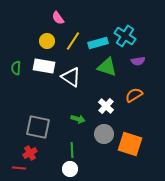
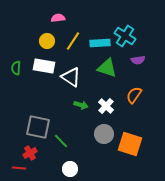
pink semicircle: rotated 120 degrees clockwise
cyan rectangle: moved 2 px right; rotated 12 degrees clockwise
purple semicircle: moved 1 px up
green triangle: moved 1 px down
orange semicircle: rotated 24 degrees counterclockwise
green arrow: moved 3 px right, 14 px up
green line: moved 11 px left, 9 px up; rotated 42 degrees counterclockwise
